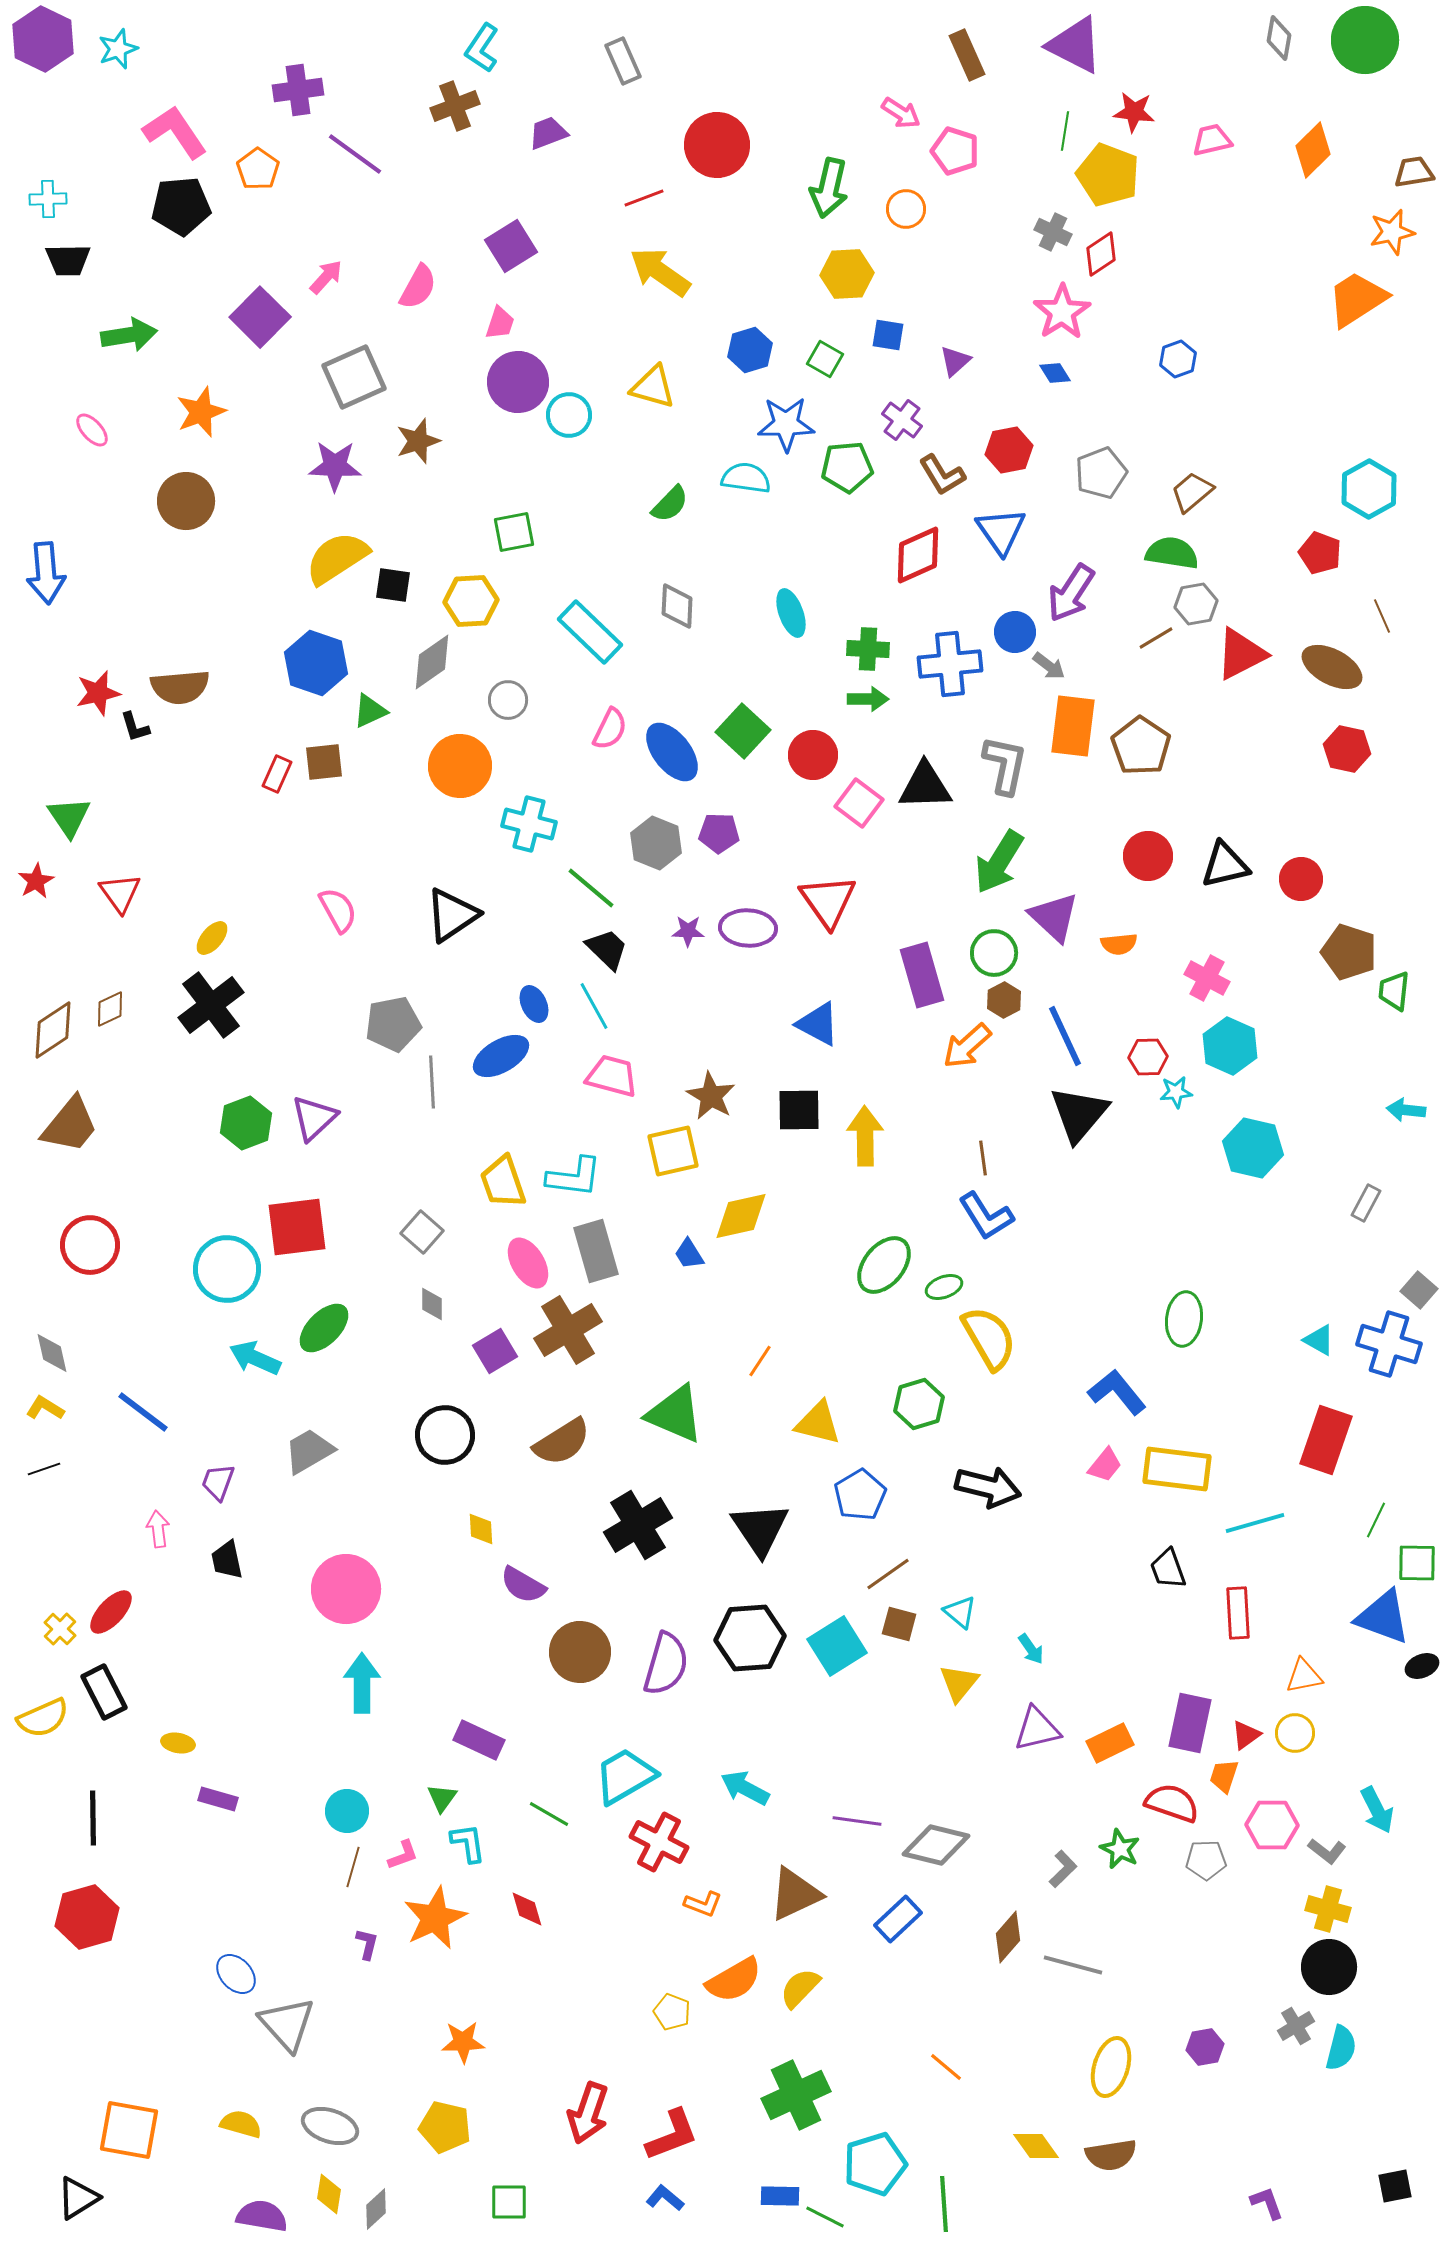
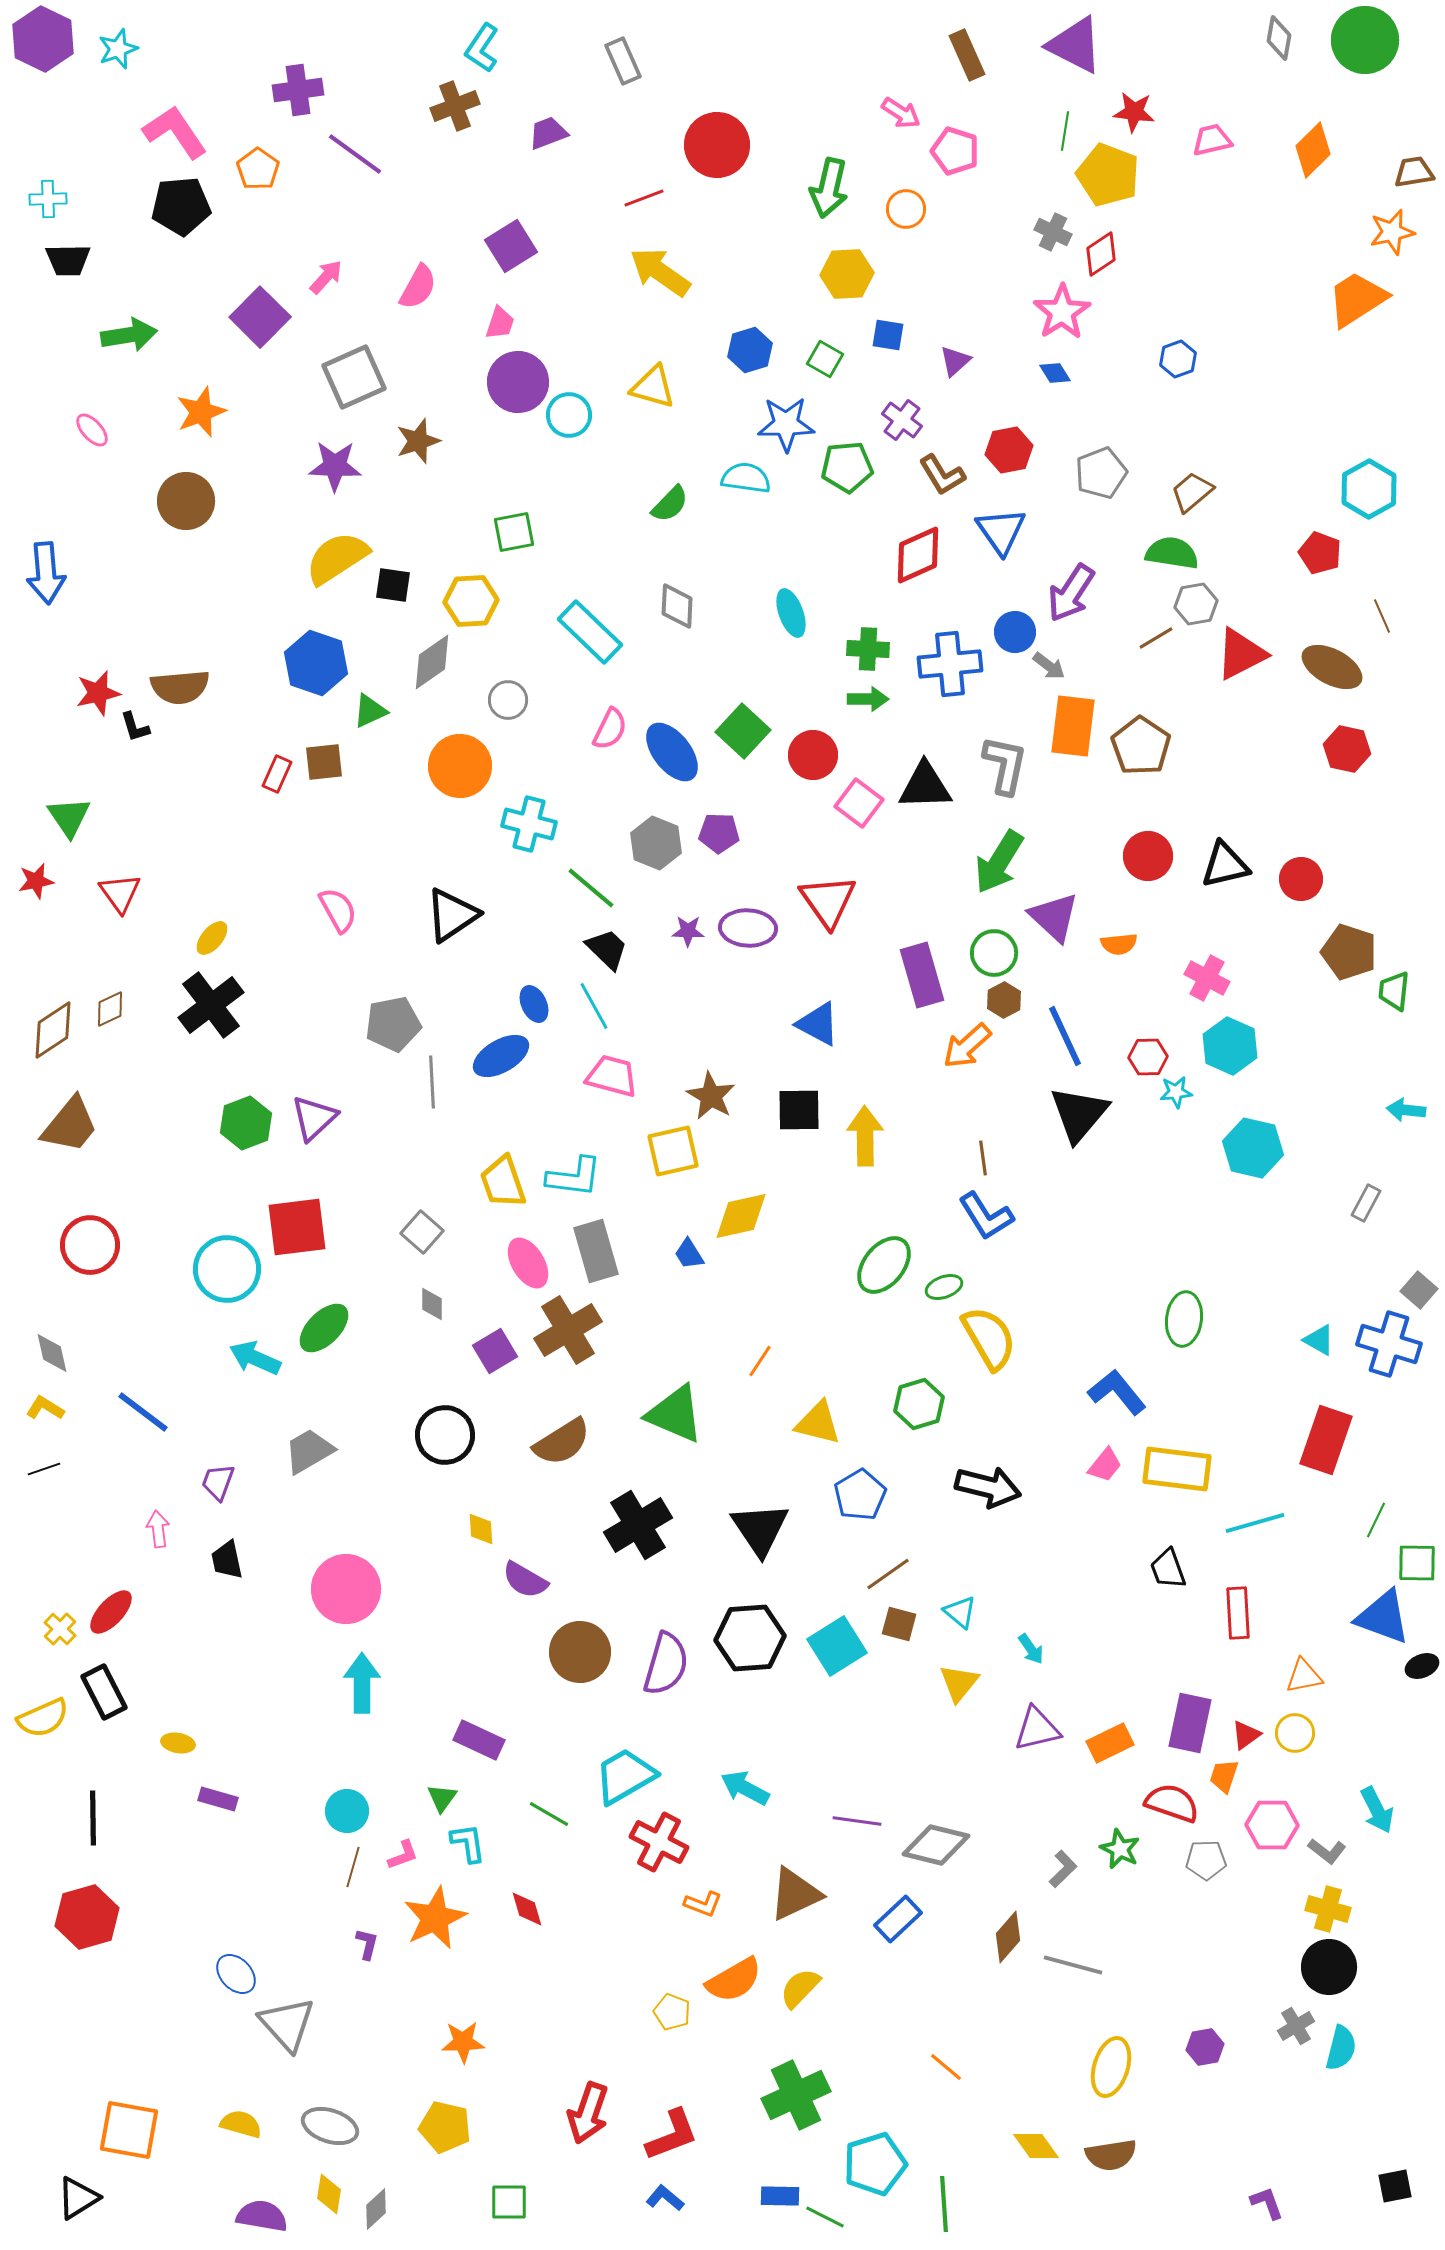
red star at (36, 881): rotated 18 degrees clockwise
purple semicircle at (523, 1585): moved 2 px right, 5 px up
